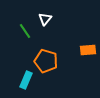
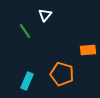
white triangle: moved 4 px up
orange pentagon: moved 16 px right, 13 px down
cyan rectangle: moved 1 px right, 1 px down
